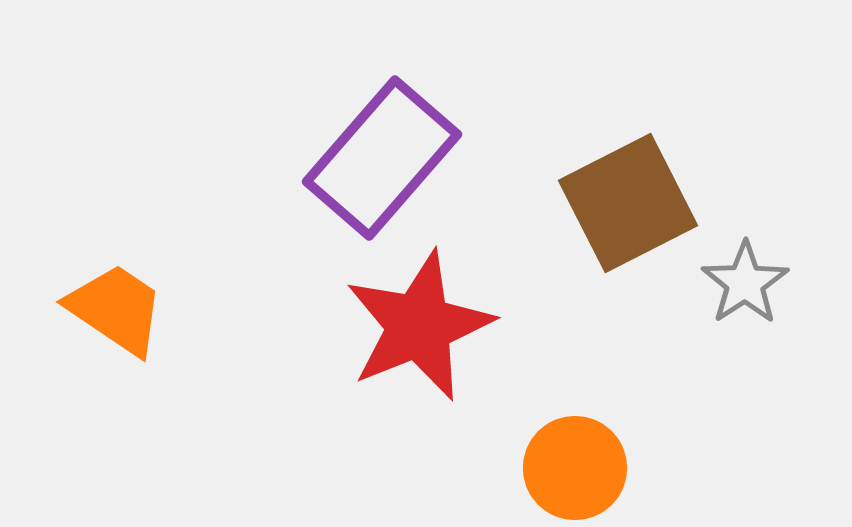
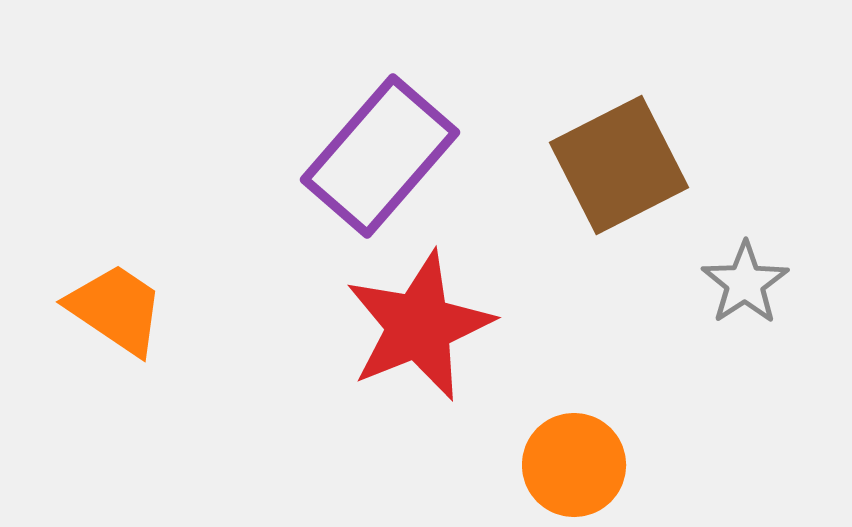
purple rectangle: moved 2 px left, 2 px up
brown square: moved 9 px left, 38 px up
orange circle: moved 1 px left, 3 px up
